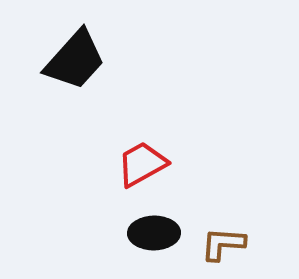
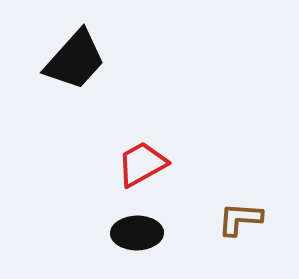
black ellipse: moved 17 px left
brown L-shape: moved 17 px right, 25 px up
